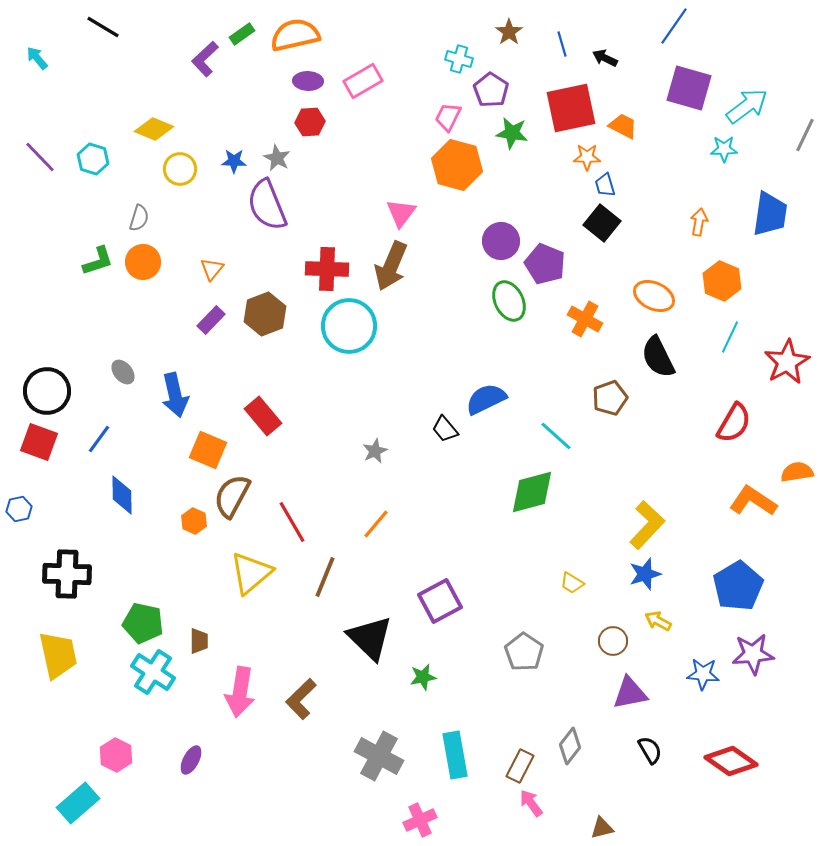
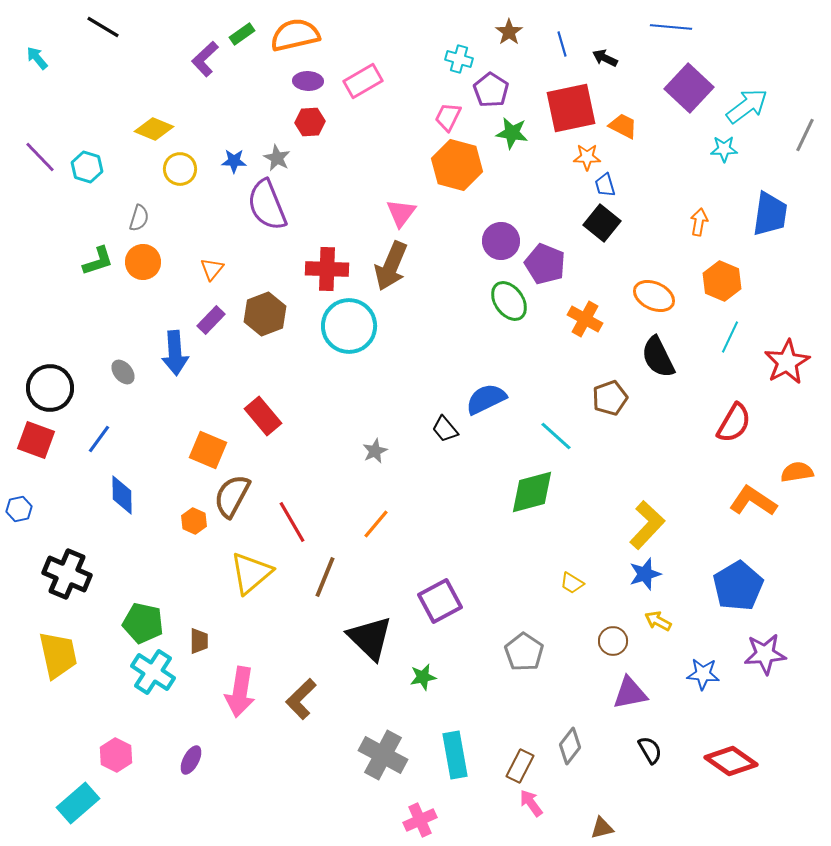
blue line at (674, 26): moved 3 px left, 1 px down; rotated 60 degrees clockwise
purple square at (689, 88): rotated 27 degrees clockwise
cyan hexagon at (93, 159): moved 6 px left, 8 px down
green ellipse at (509, 301): rotated 9 degrees counterclockwise
black circle at (47, 391): moved 3 px right, 3 px up
blue arrow at (175, 395): moved 42 px up; rotated 9 degrees clockwise
red square at (39, 442): moved 3 px left, 2 px up
black cross at (67, 574): rotated 21 degrees clockwise
purple star at (753, 654): moved 12 px right
gray cross at (379, 756): moved 4 px right, 1 px up
